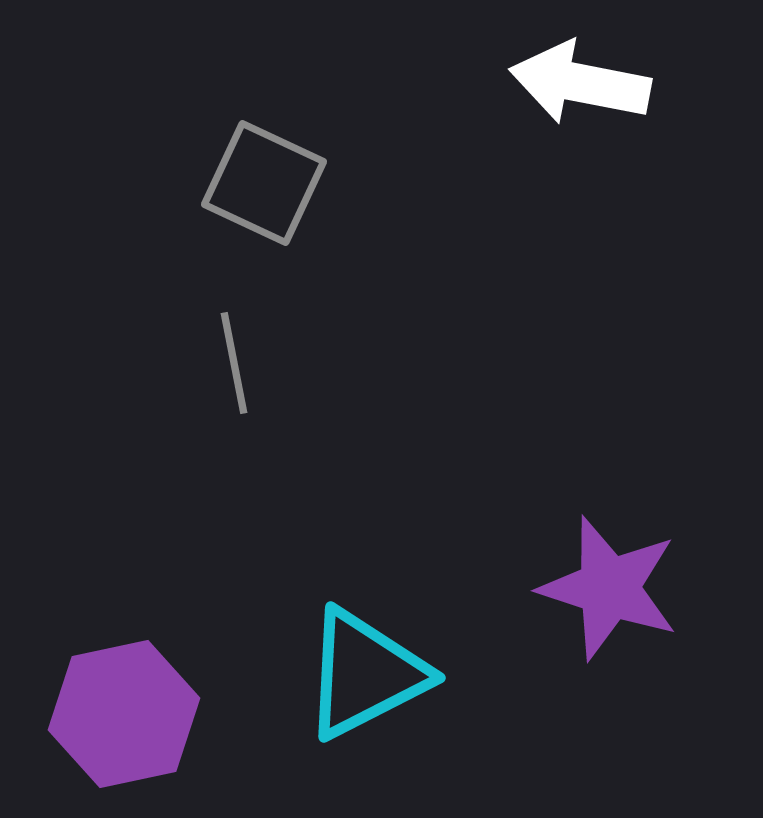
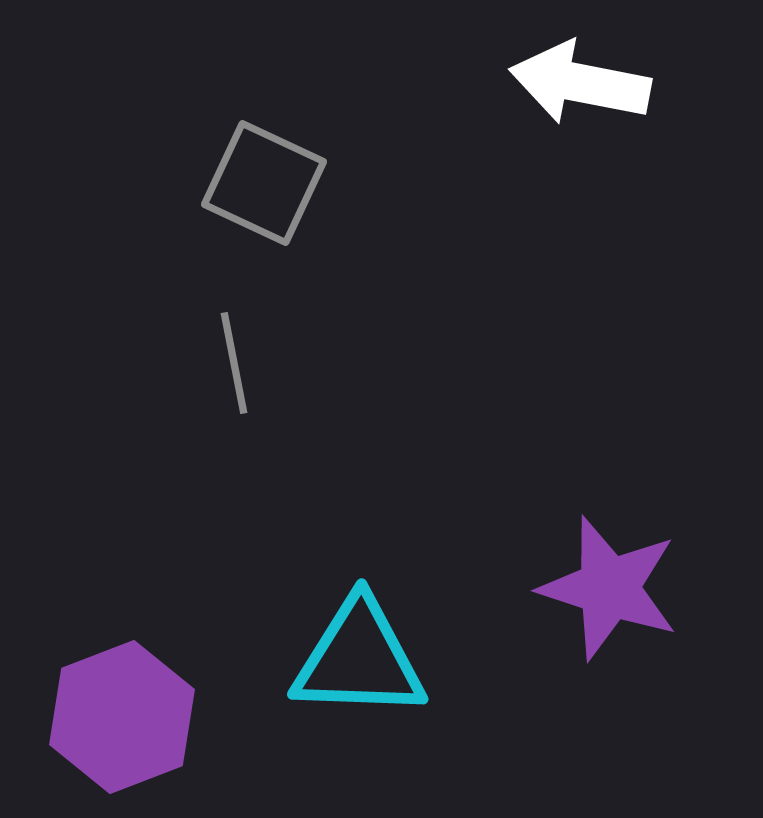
cyan triangle: moved 6 px left, 15 px up; rotated 29 degrees clockwise
purple hexagon: moved 2 px left, 3 px down; rotated 9 degrees counterclockwise
